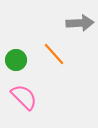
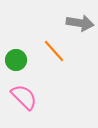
gray arrow: rotated 12 degrees clockwise
orange line: moved 3 px up
